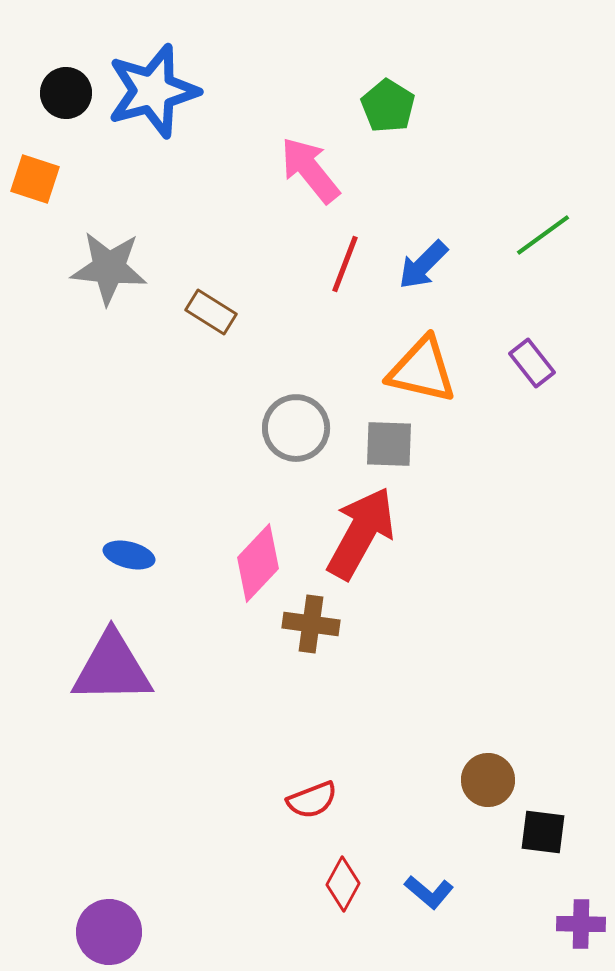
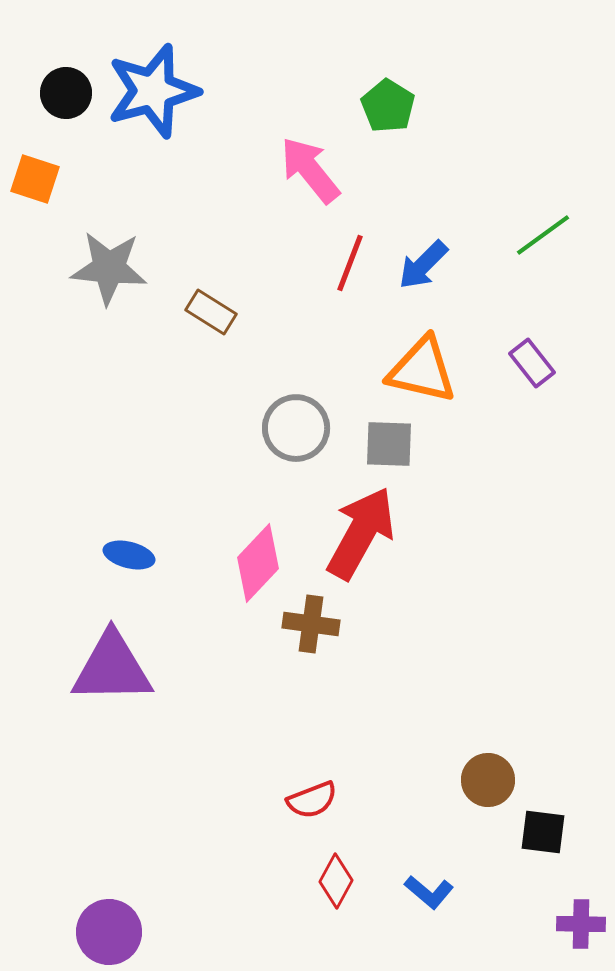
red line: moved 5 px right, 1 px up
red diamond: moved 7 px left, 3 px up
